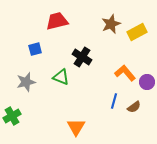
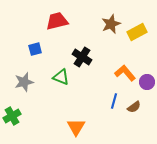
gray star: moved 2 px left
